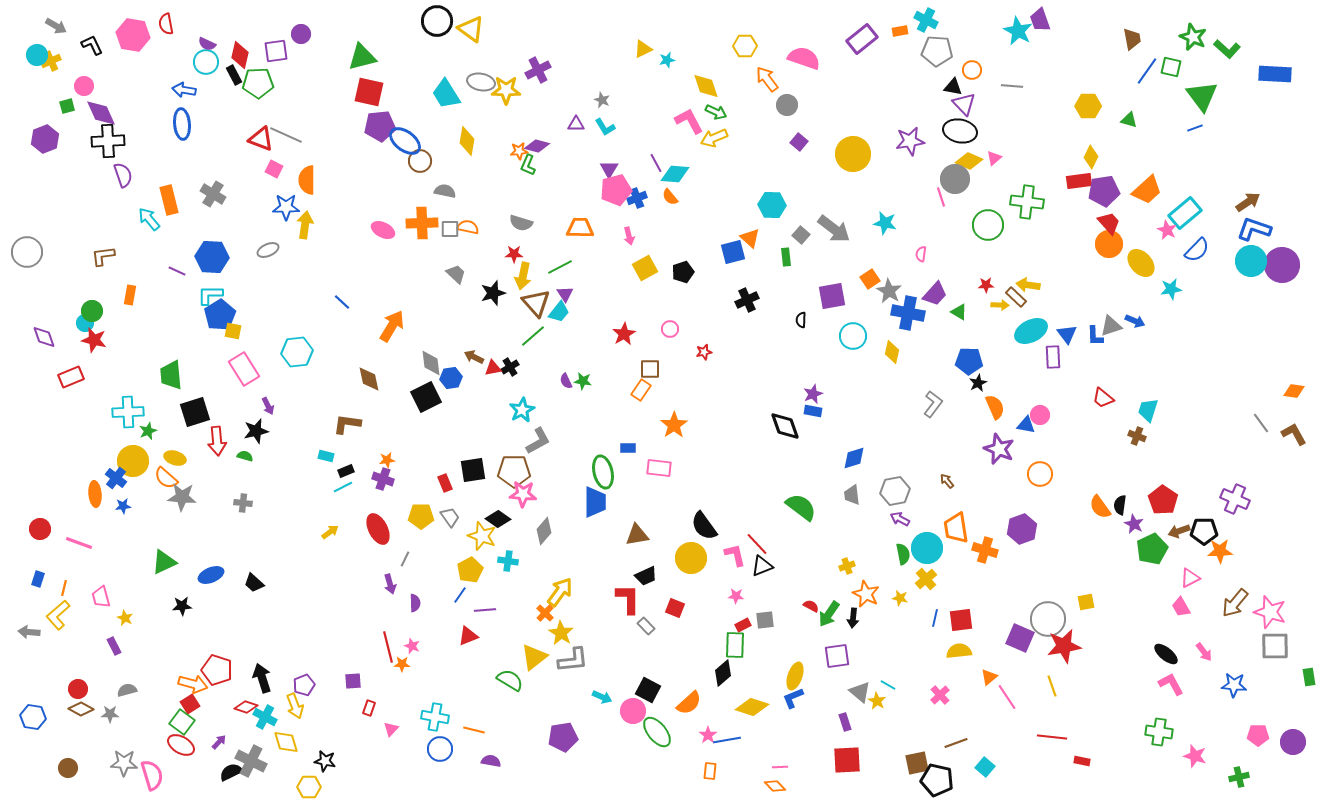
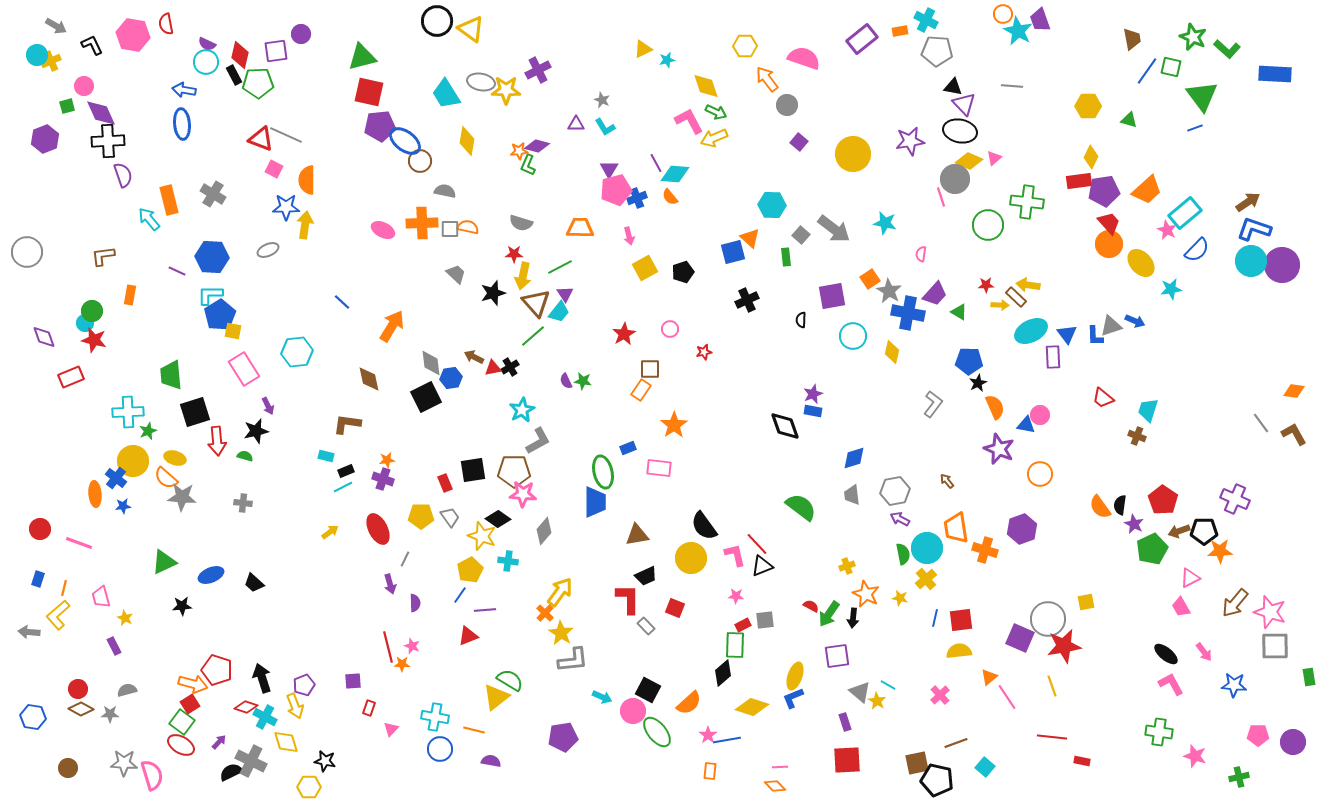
orange circle at (972, 70): moved 31 px right, 56 px up
blue rectangle at (628, 448): rotated 21 degrees counterclockwise
yellow triangle at (534, 657): moved 38 px left, 40 px down
